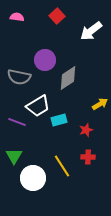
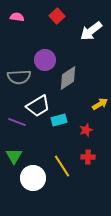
gray semicircle: rotated 15 degrees counterclockwise
